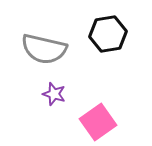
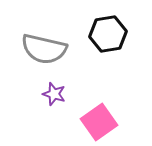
pink square: moved 1 px right
